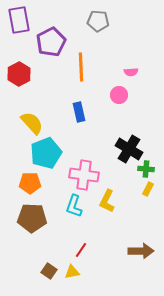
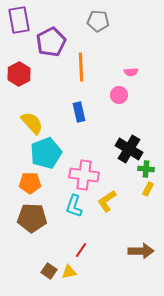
yellow L-shape: rotated 30 degrees clockwise
yellow triangle: moved 3 px left
